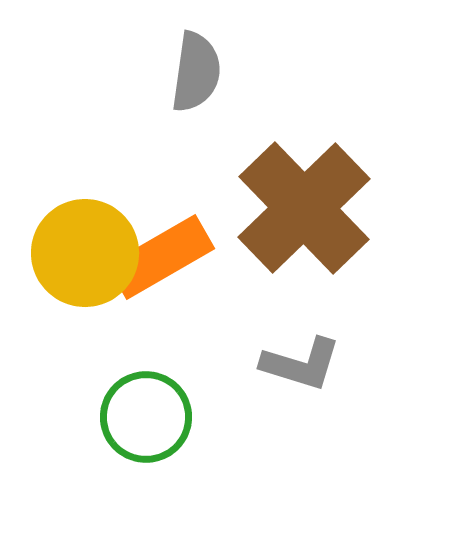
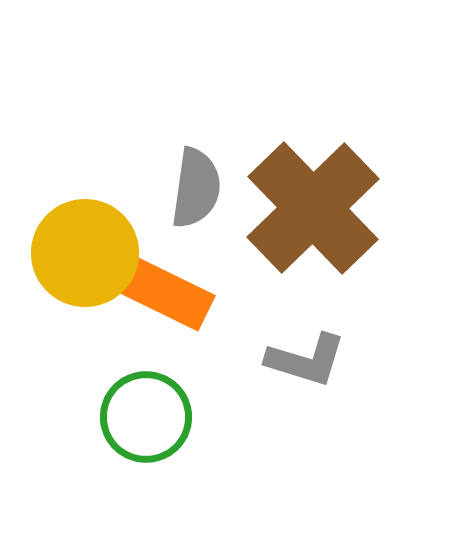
gray semicircle: moved 116 px down
brown cross: moved 9 px right
orange rectangle: moved 34 px down; rotated 56 degrees clockwise
gray L-shape: moved 5 px right, 4 px up
